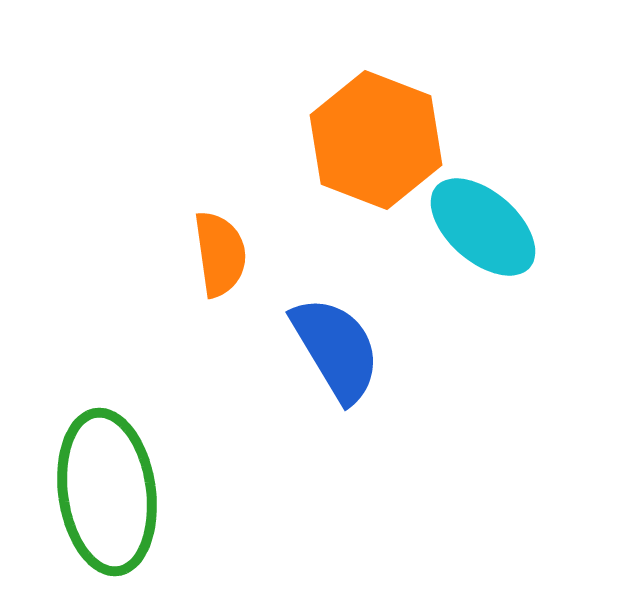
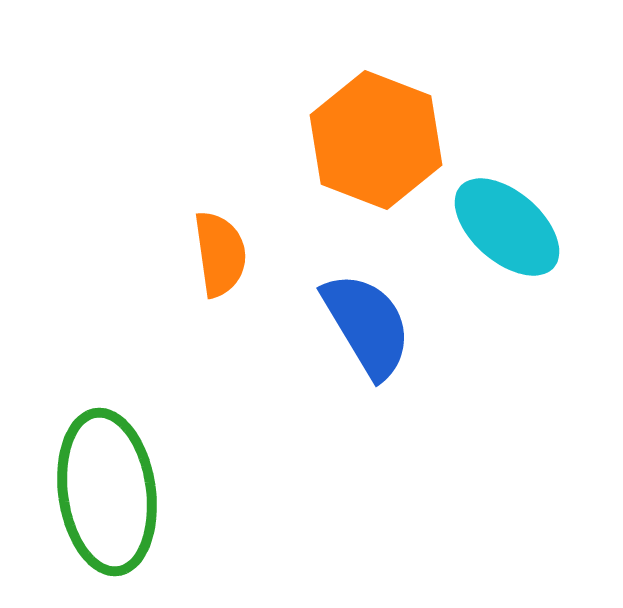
cyan ellipse: moved 24 px right
blue semicircle: moved 31 px right, 24 px up
